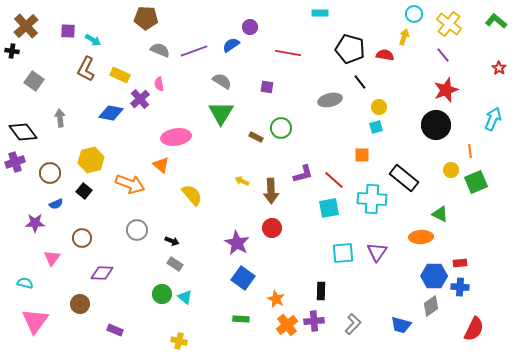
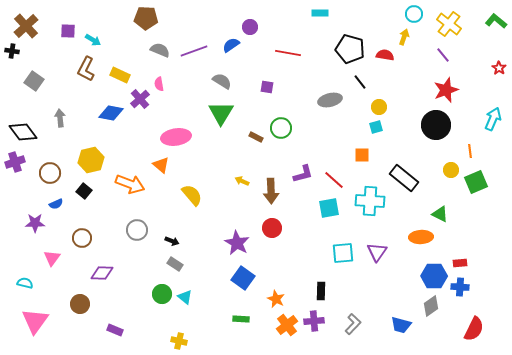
cyan cross at (372, 199): moved 2 px left, 2 px down
